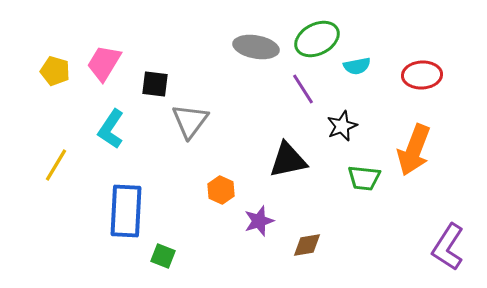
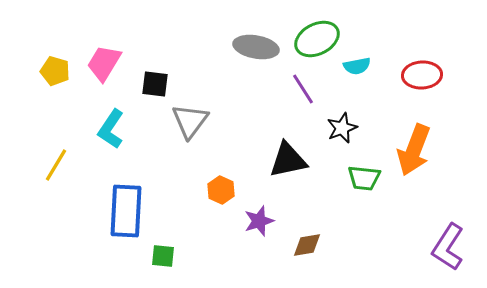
black star: moved 2 px down
green square: rotated 15 degrees counterclockwise
